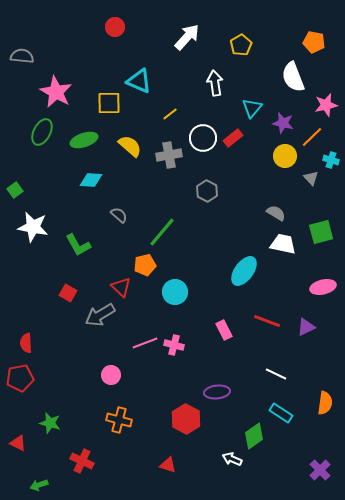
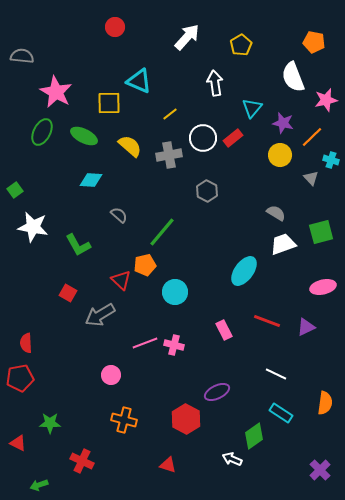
pink star at (326, 105): moved 5 px up
green ellipse at (84, 140): moved 4 px up; rotated 44 degrees clockwise
yellow circle at (285, 156): moved 5 px left, 1 px up
white trapezoid at (283, 244): rotated 32 degrees counterclockwise
red triangle at (121, 287): moved 7 px up
purple ellipse at (217, 392): rotated 20 degrees counterclockwise
orange cross at (119, 420): moved 5 px right
green star at (50, 423): rotated 15 degrees counterclockwise
